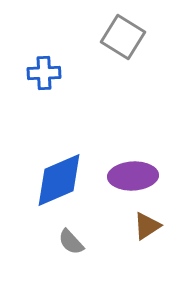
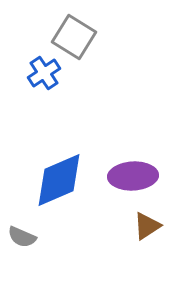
gray square: moved 49 px left
blue cross: rotated 32 degrees counterclockwise
gray semicircle: moved 49 px left, 5 px up; rotated 24 degrees counterclockwise
